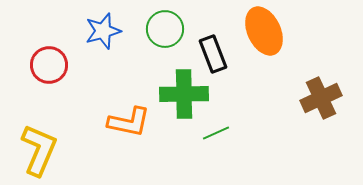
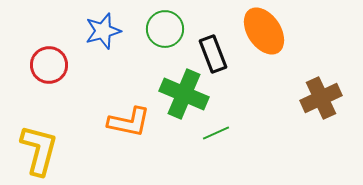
orange ellipse: rotated 9 degrees counterclockwise
green cross: rotated 24 degrees clockwise
yellow L-shape: rotated 8 degrees counterclockwise
